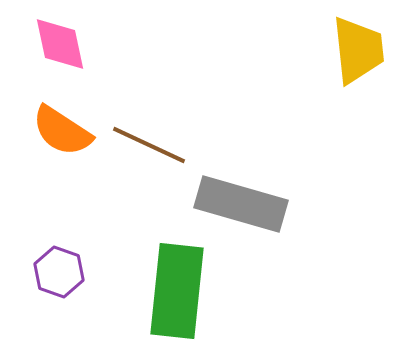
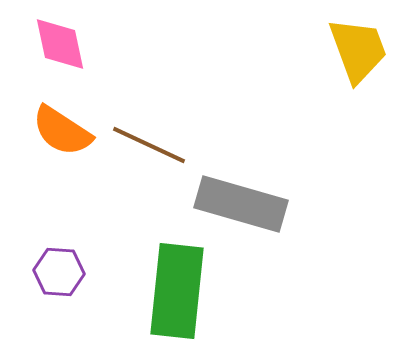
yellow trapezoid: rotated 14 degrees counterclockwise
purple hexagon: rotated 15 degrees counterclockwise
